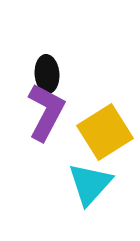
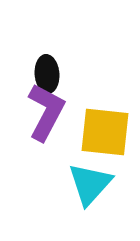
yellow square: rotated 38 degrees clockwise
